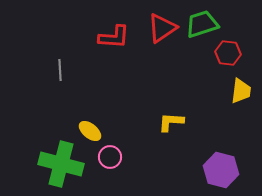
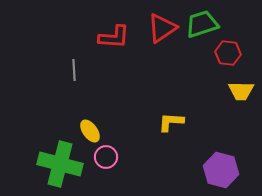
gray line: moved 14 px right
yellow trapezoid: rotated 84 degrees clockwise
yellow ellipse: rotated 15 degrees clockwise
pink circle: moved 4 px left
green cross: moved 1 px left
